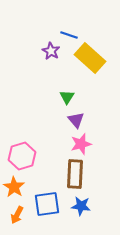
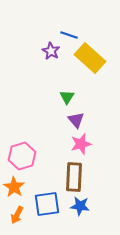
brown rectangle: moved 1 px left, 3 px down
blue star: moved 1 px left
